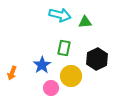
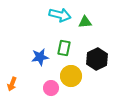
blue star: moved 2 px left, 8 px up; rotated 24 degrees clockwise
orange arrow: moved 11 px down
